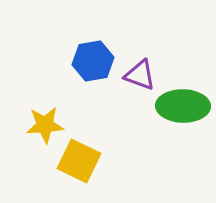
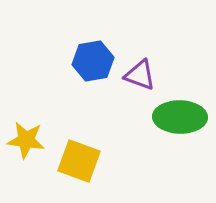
green ellipse: moved 3 px left, 11 px down
yellow star: moved 19 px left, 15 px down; rotated 12 degrees clockwise
yellow square: rotated 6 degrees counterclockwise
